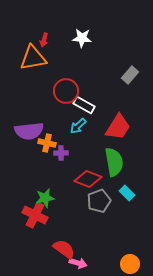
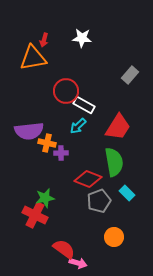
orange circle: moved 16 px left, 27 px up
